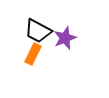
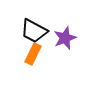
black trapezoid: moved 4 px left
